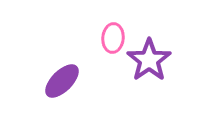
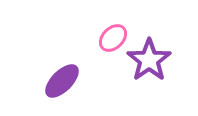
pink ellipse: rotated 40 degrees clockwise
